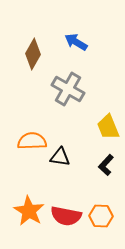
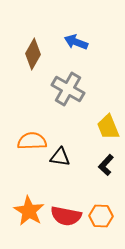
blue arrow: rotated 10 degrees counterclockwise
